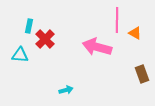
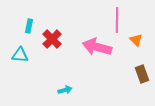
orange triangle: moved 1 px right, 7 px down; rotated 16 degrees clockwise
red cross: moved 7 px right
cyan arrow: moved 1 px left
